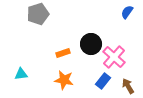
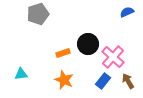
blue semicircle: rotated 32 degrees clockwise
black circle: moved 3 px left
pink cross: moved 1 px left
orange star: rotated 12 degrees clockwise
brown arrow: moved 5 px up
